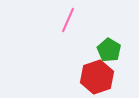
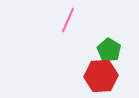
red hexagon: moved 4 px right, 1 px up; rotated 16 degrees clockwise
